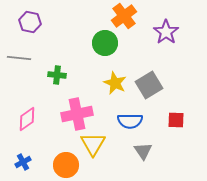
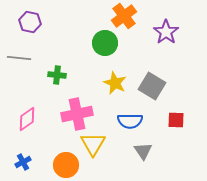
gray square: moved 3 px right, 1 px down; rotated 28 degrees counterclockwise
